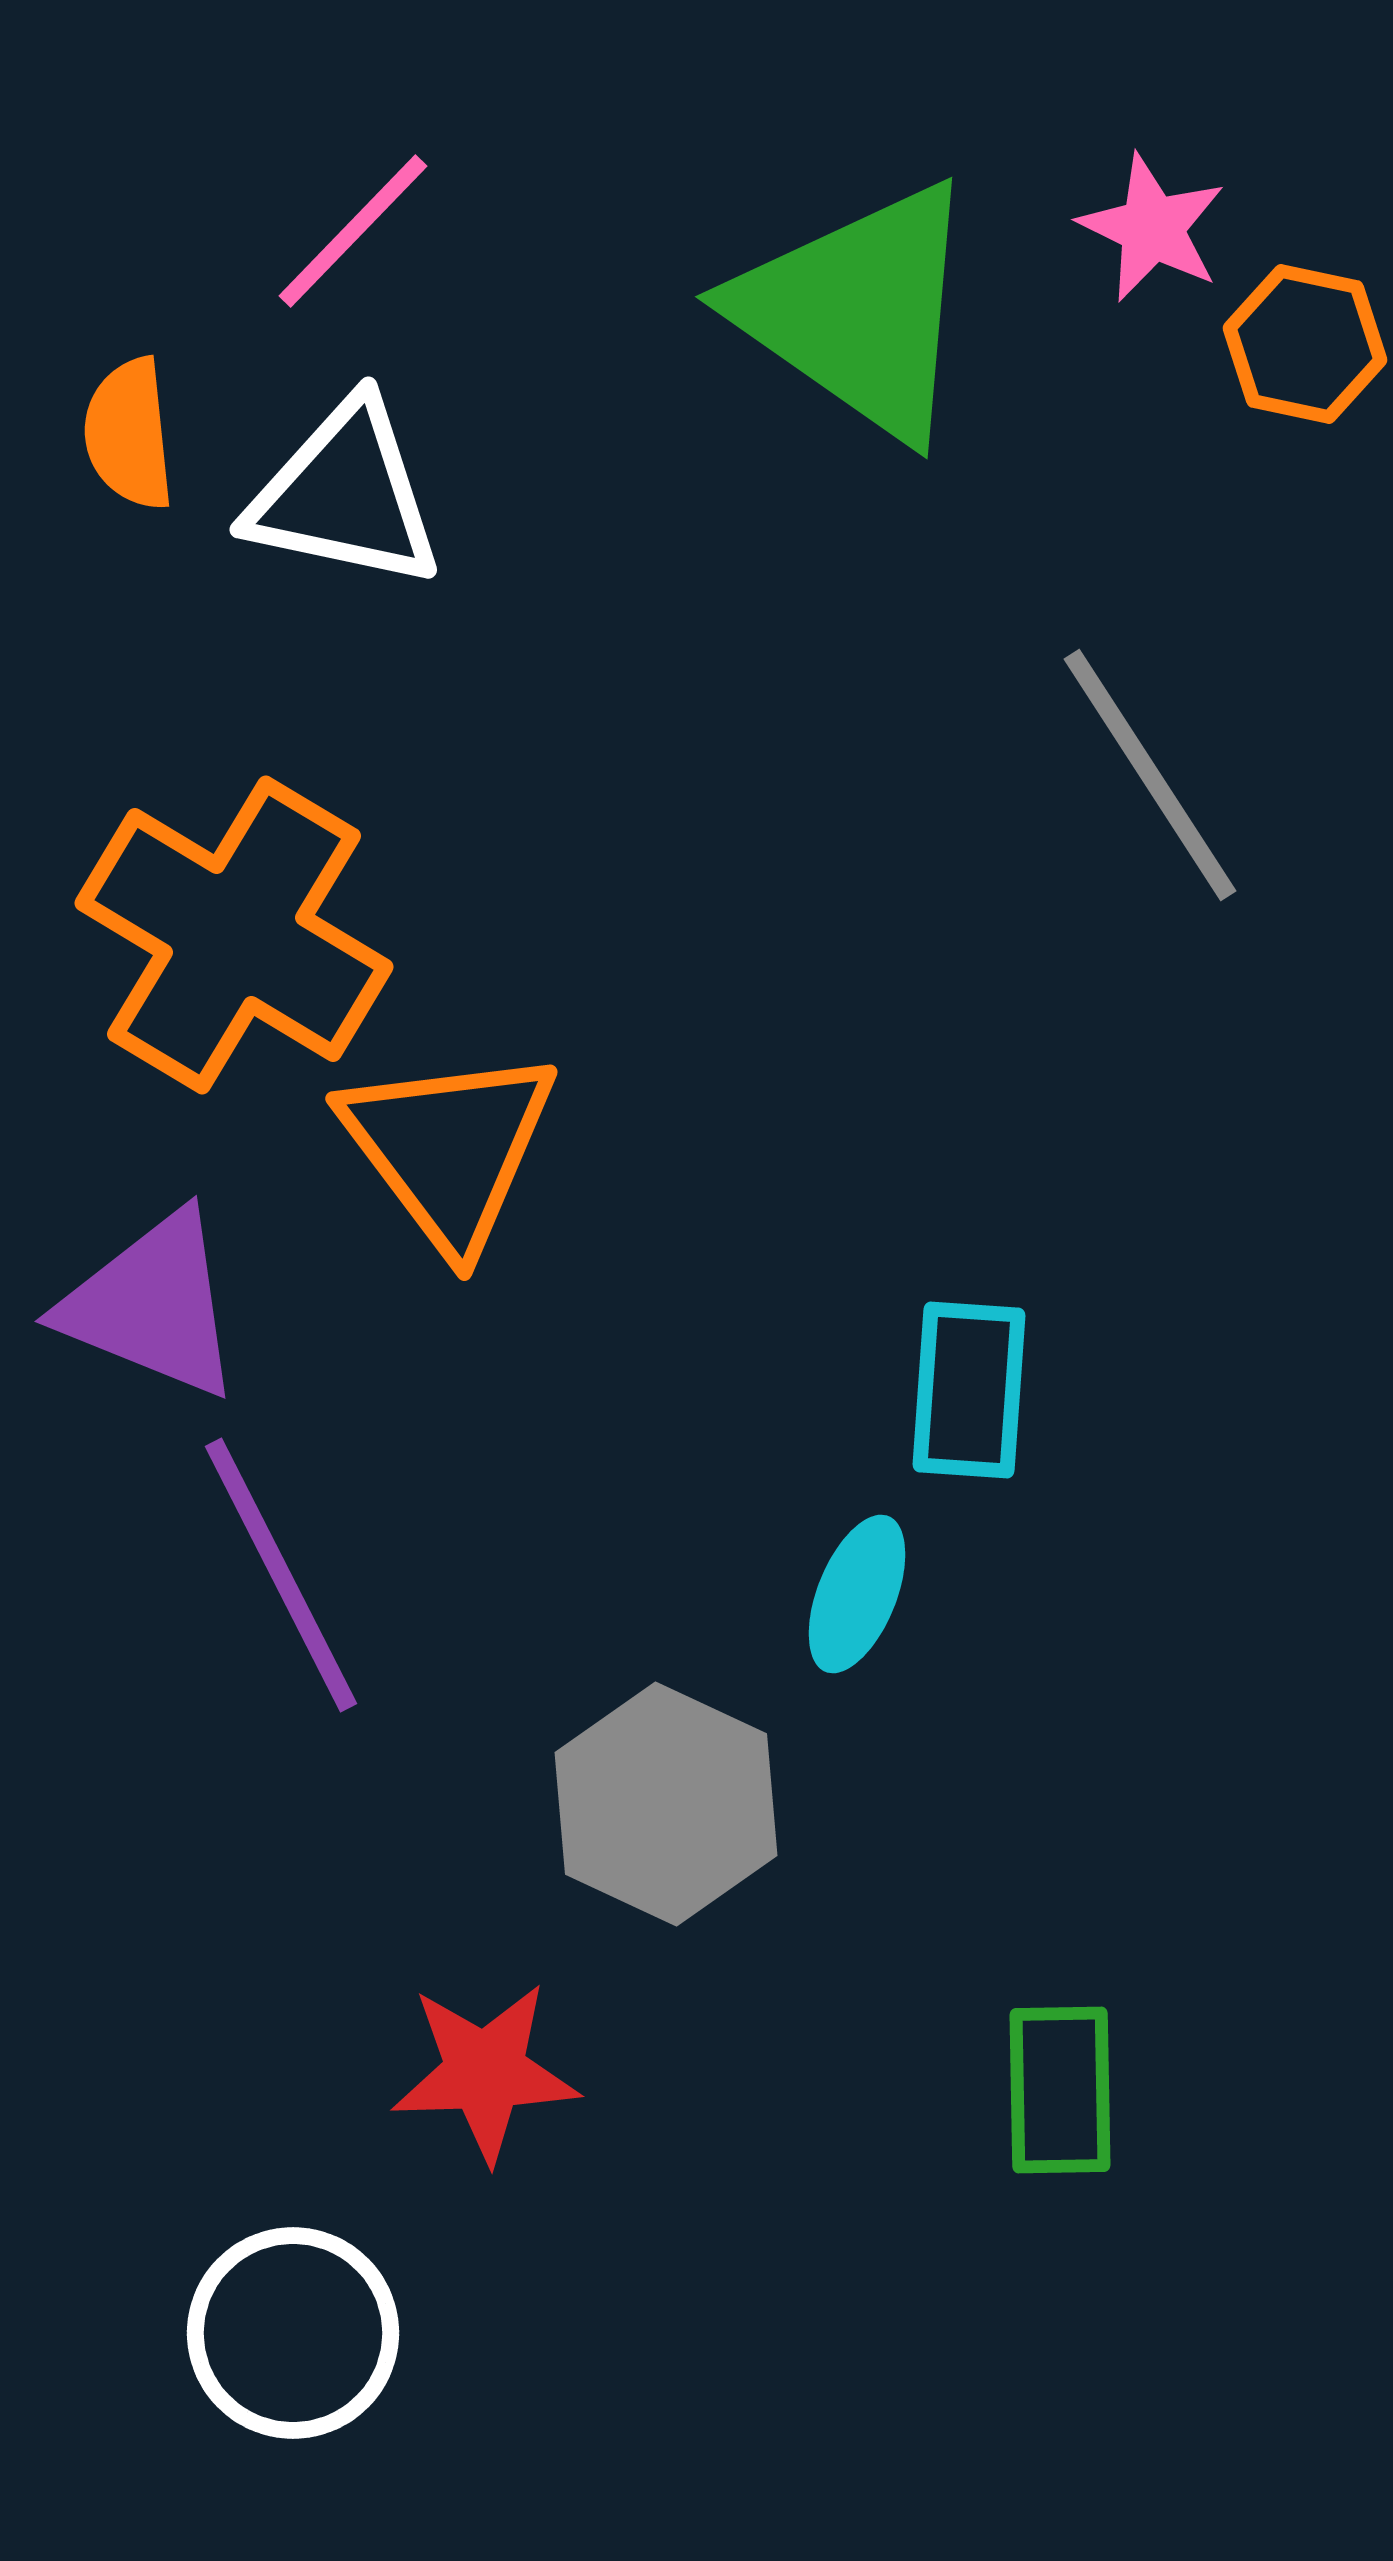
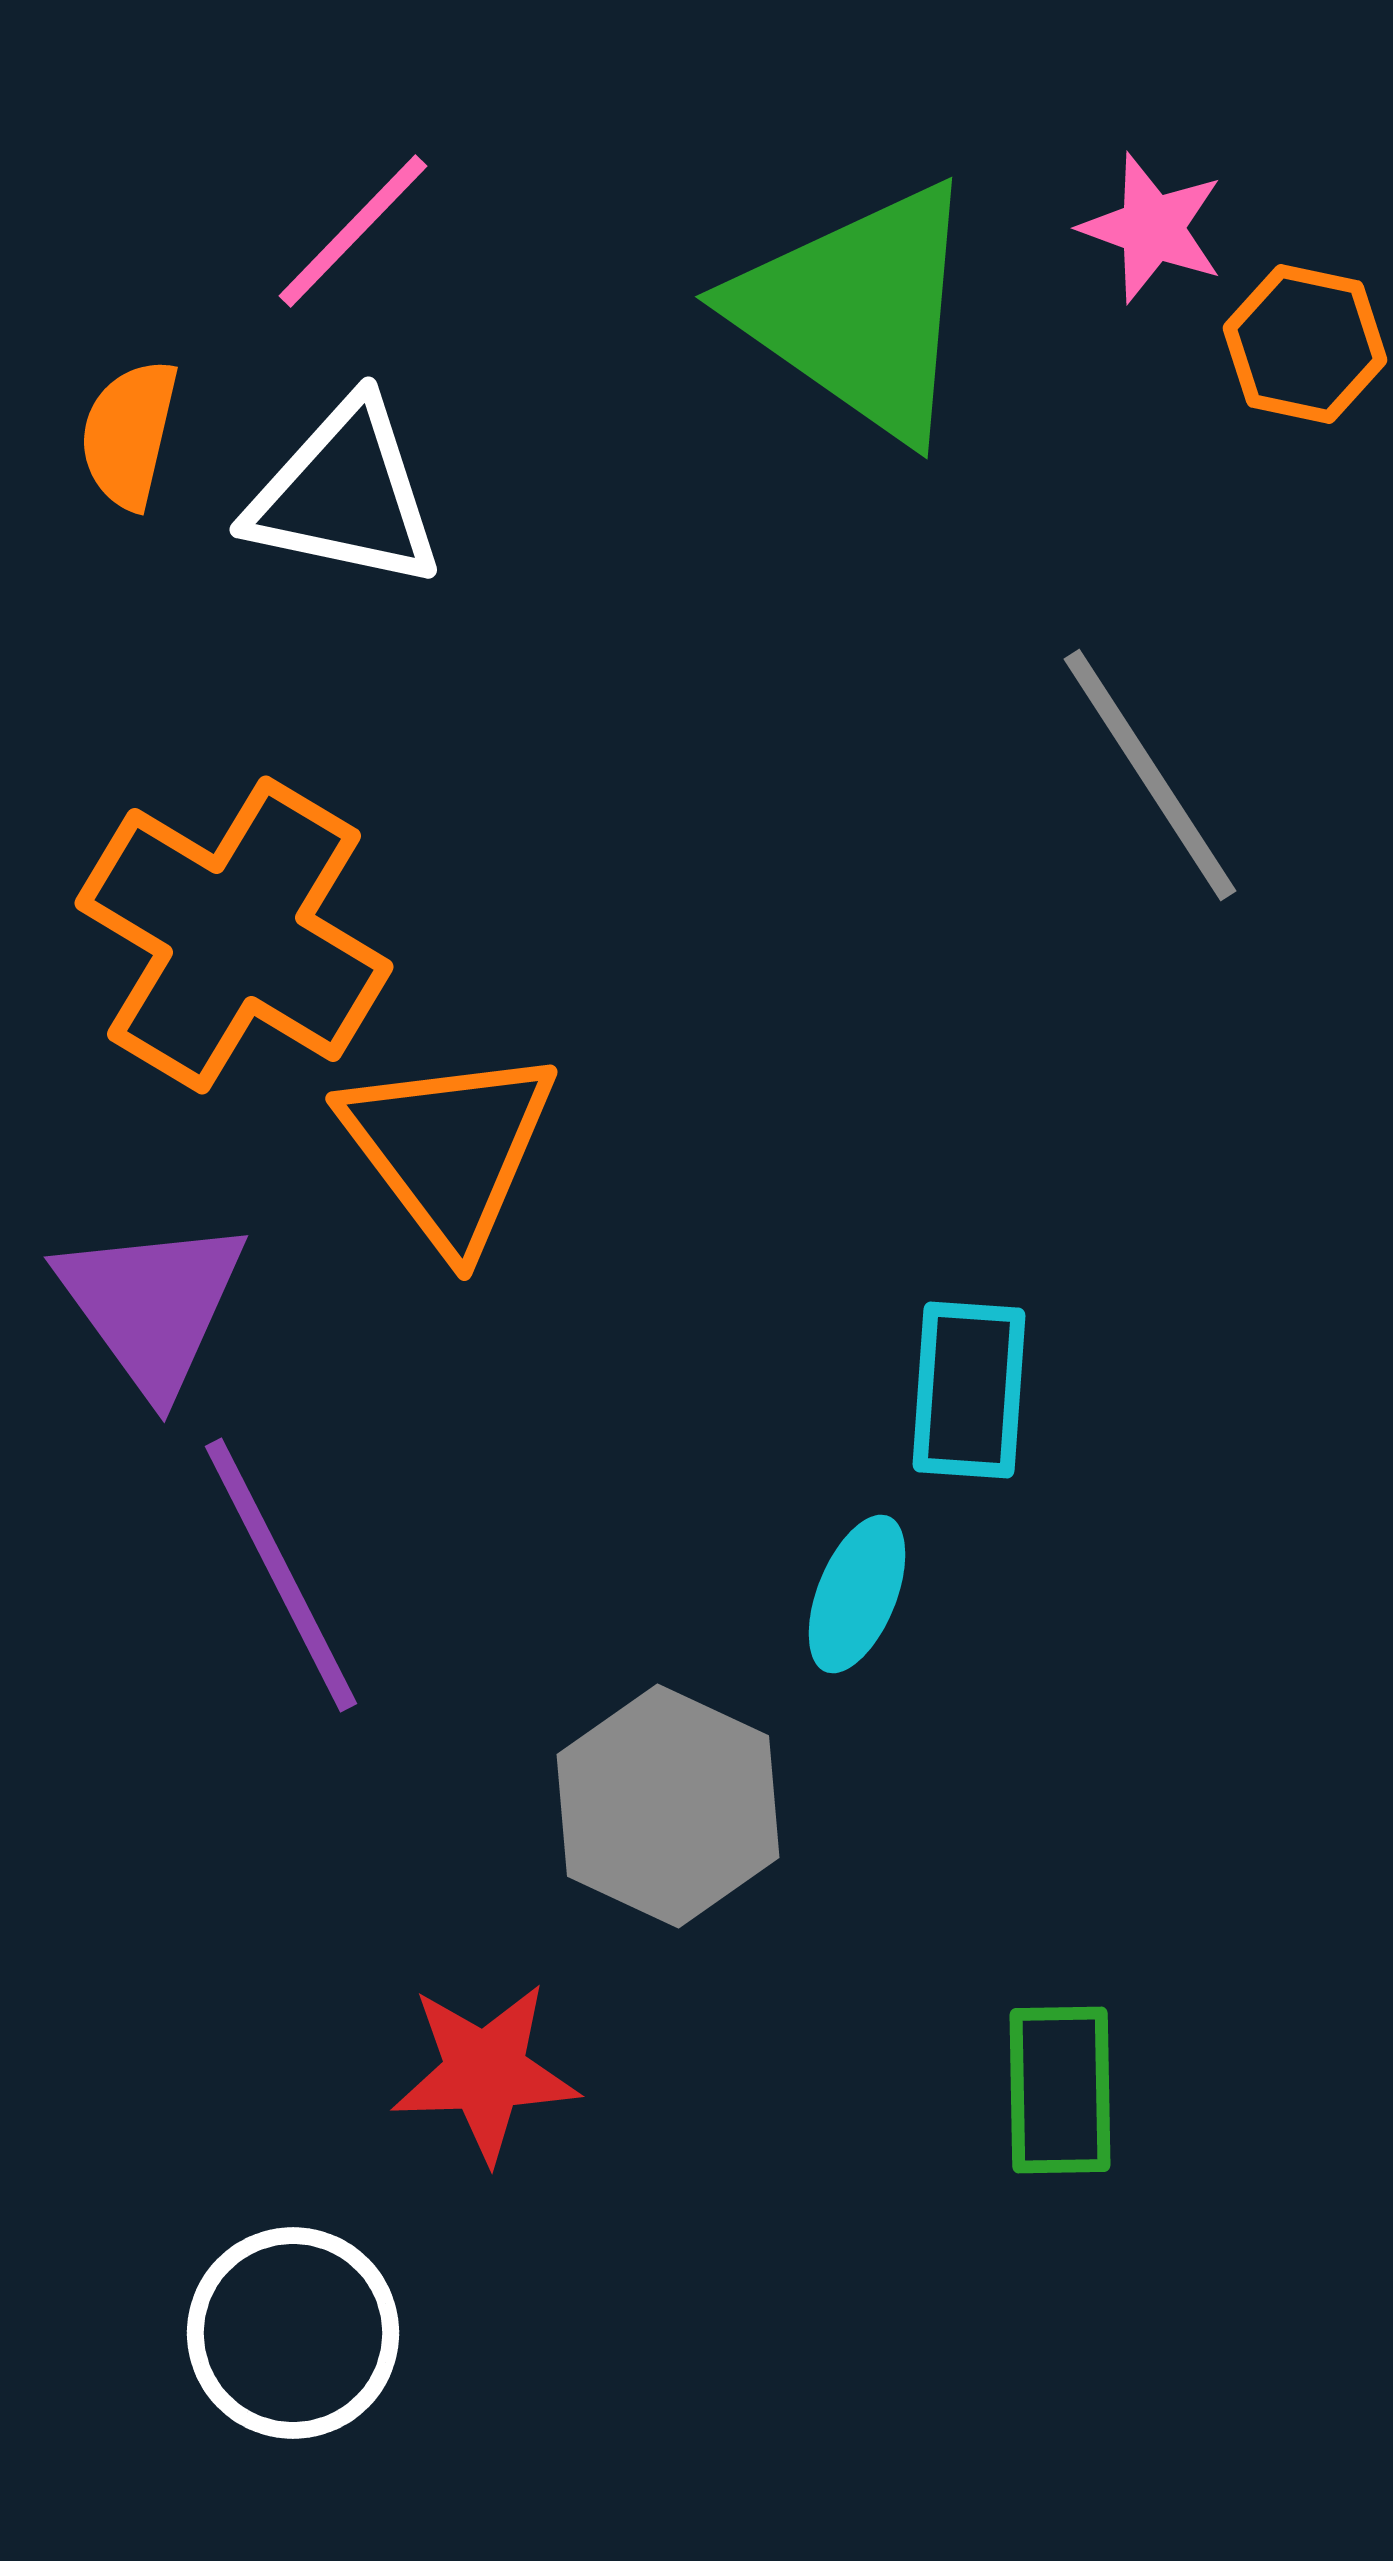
pink star: rotated 6 degrees counterclockwise
orange semicircle: rotated 19 degrees clockwise
purple triangle: rotated 32 degrees clockwise
gray hexagon: moved 2 px right, 2 px down
